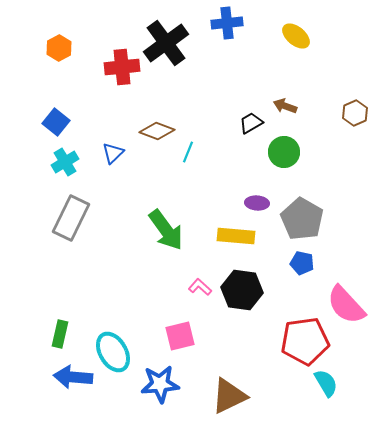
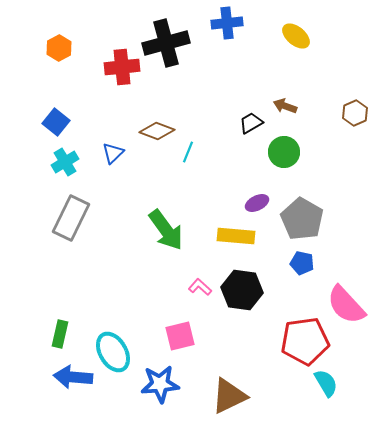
black cross: rotated 21 degrees clockwise
purple ellipse: rotated 30 degrees counterclockwise
